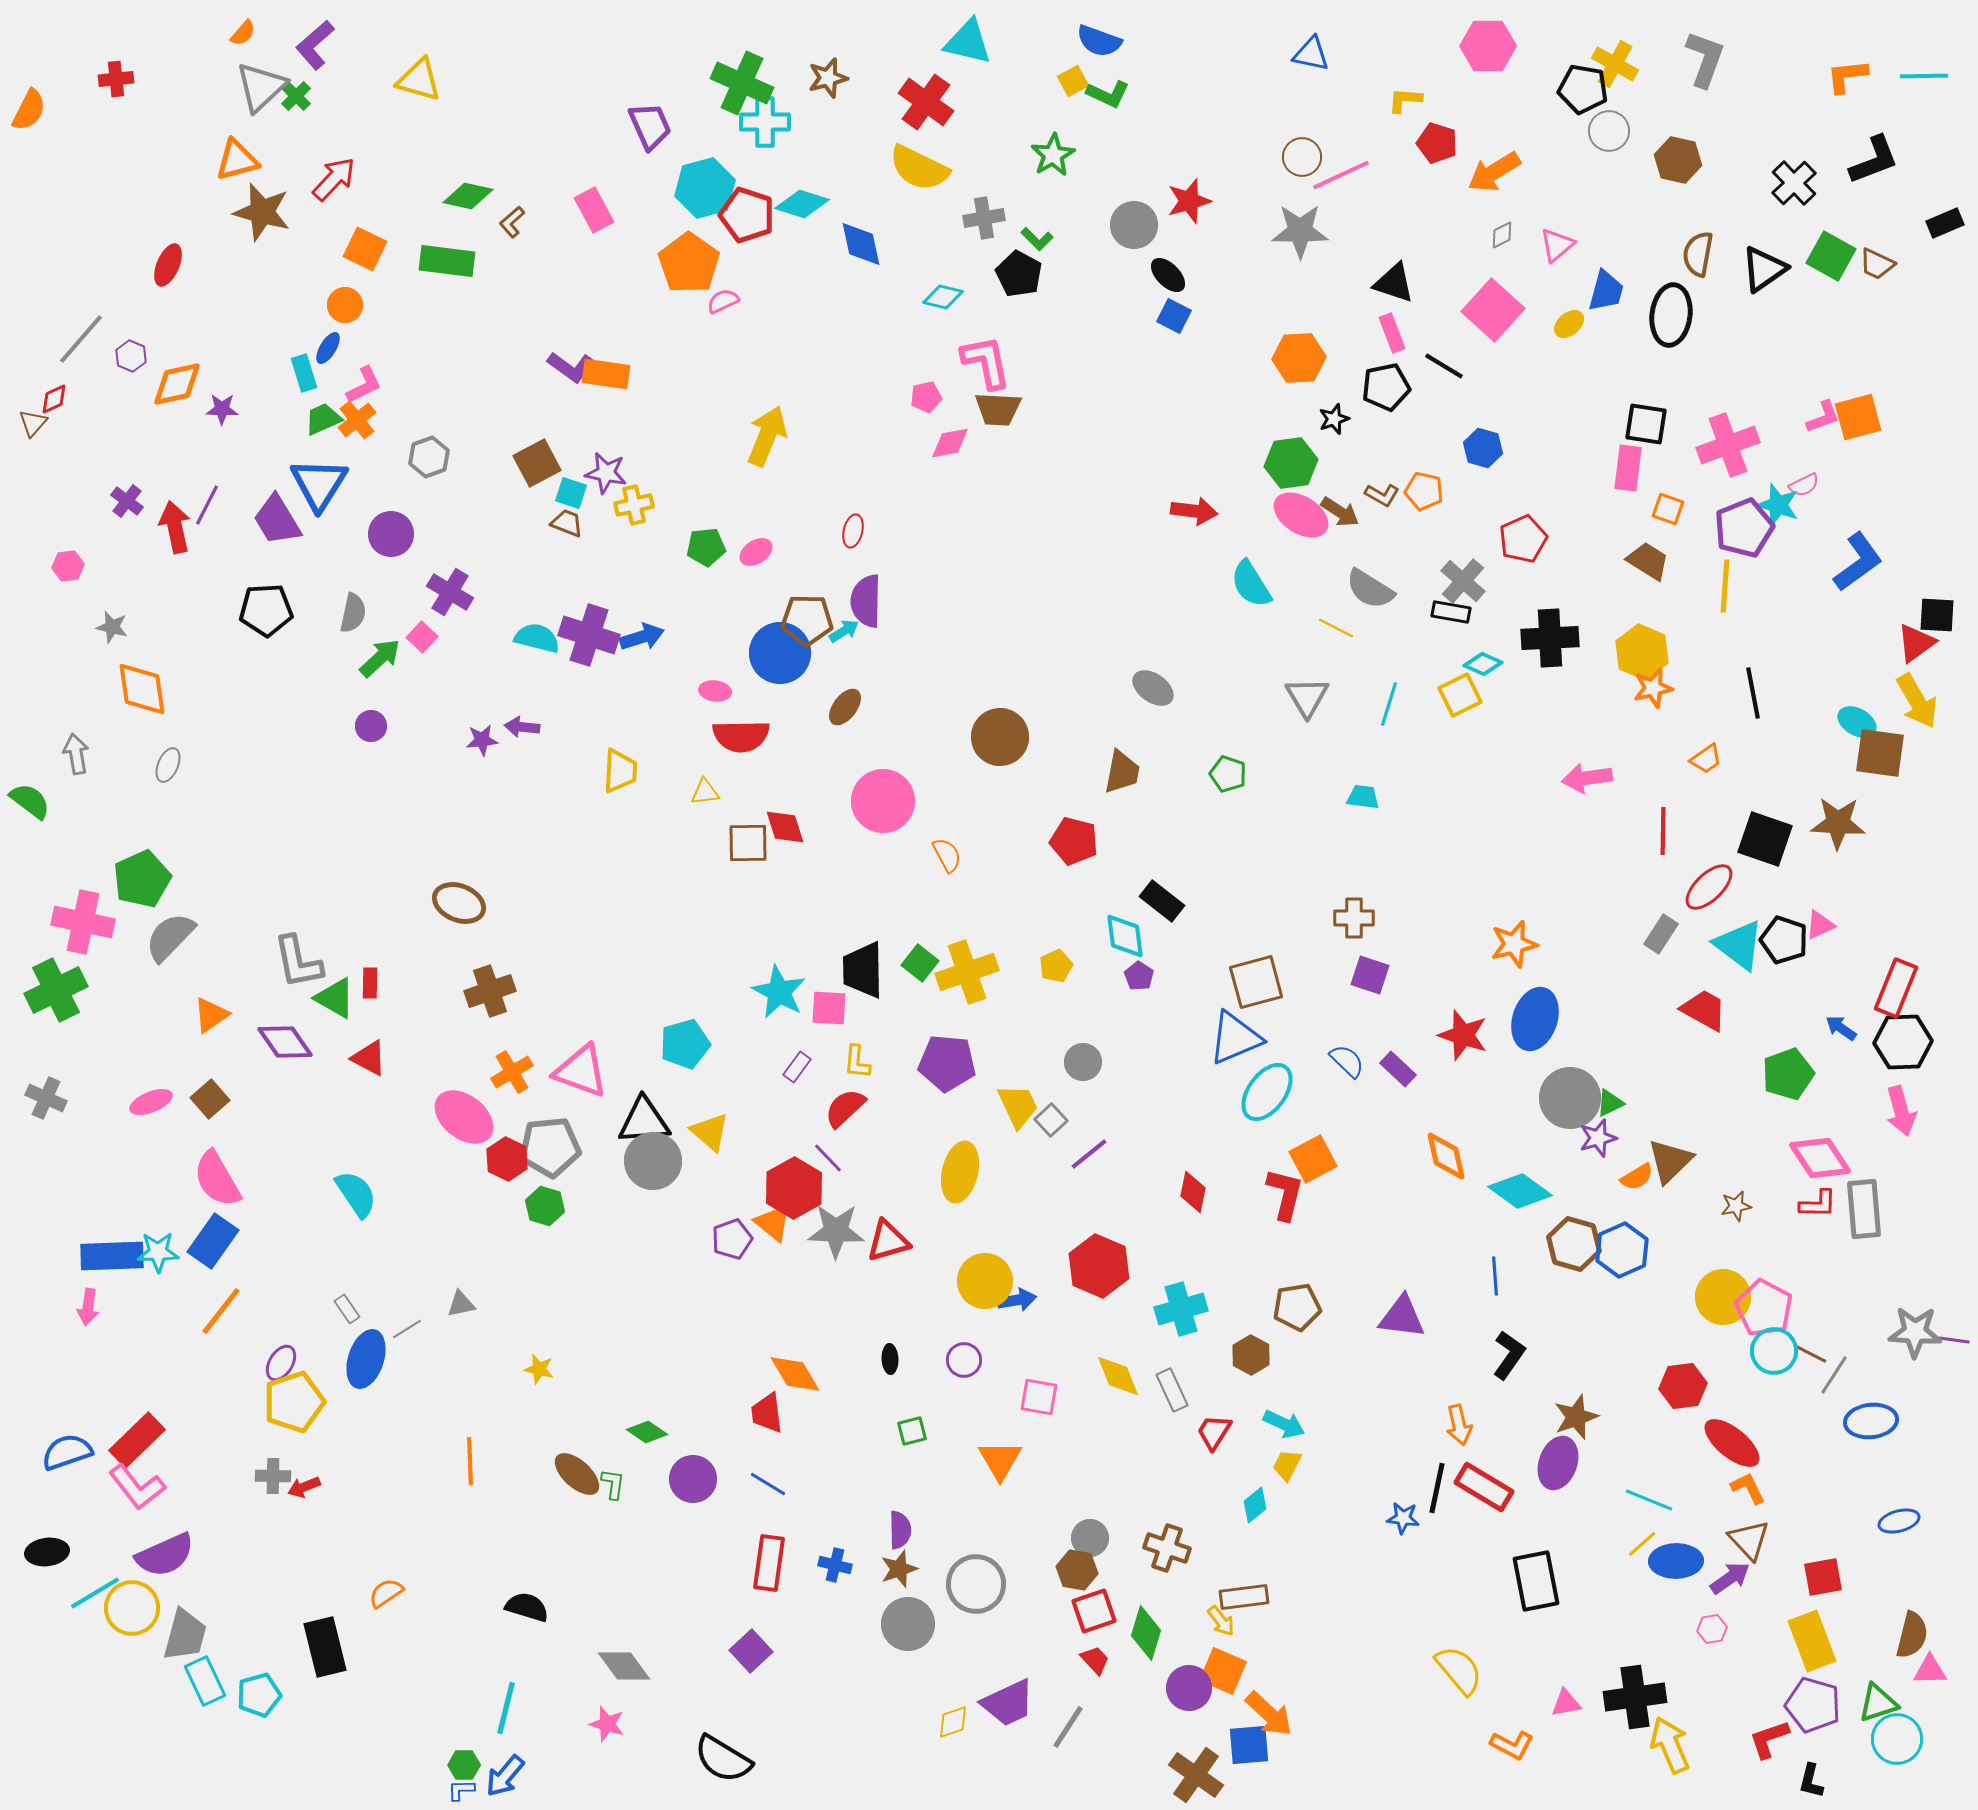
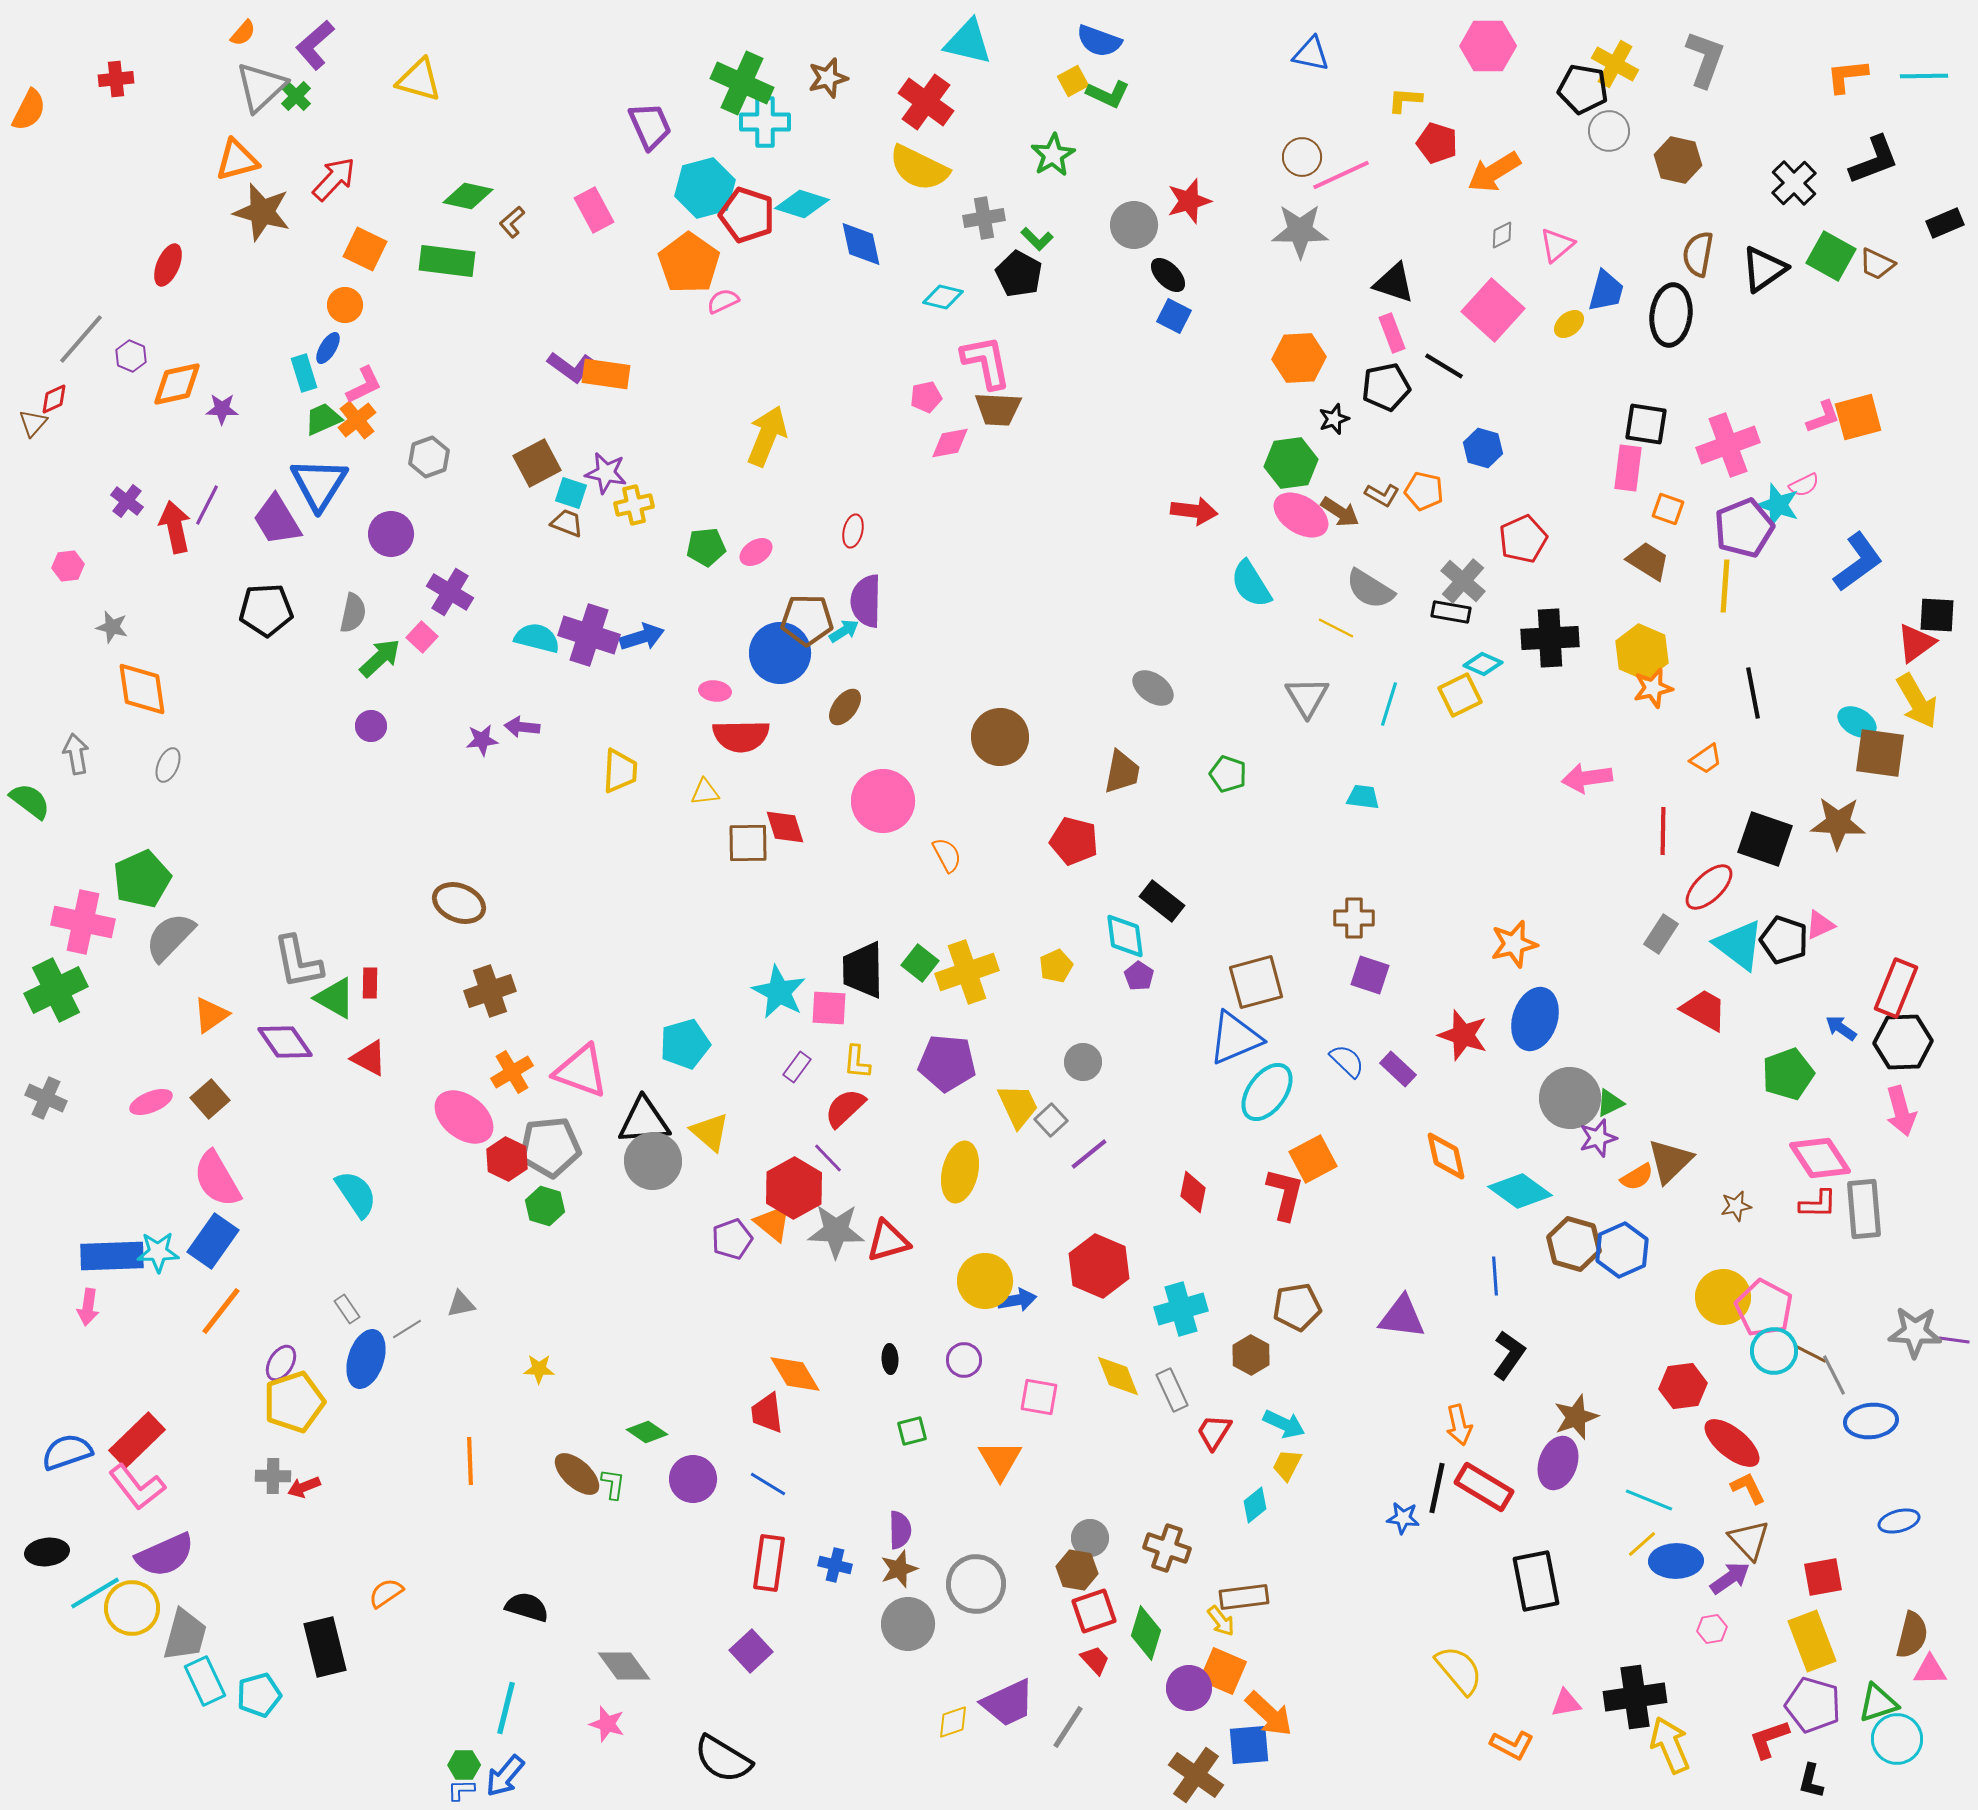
yellow star at (539, 1369): rotated 12 degrees counterclockwise
gray line at (1834, 1375): rotated 60 degrees counterclockwise
